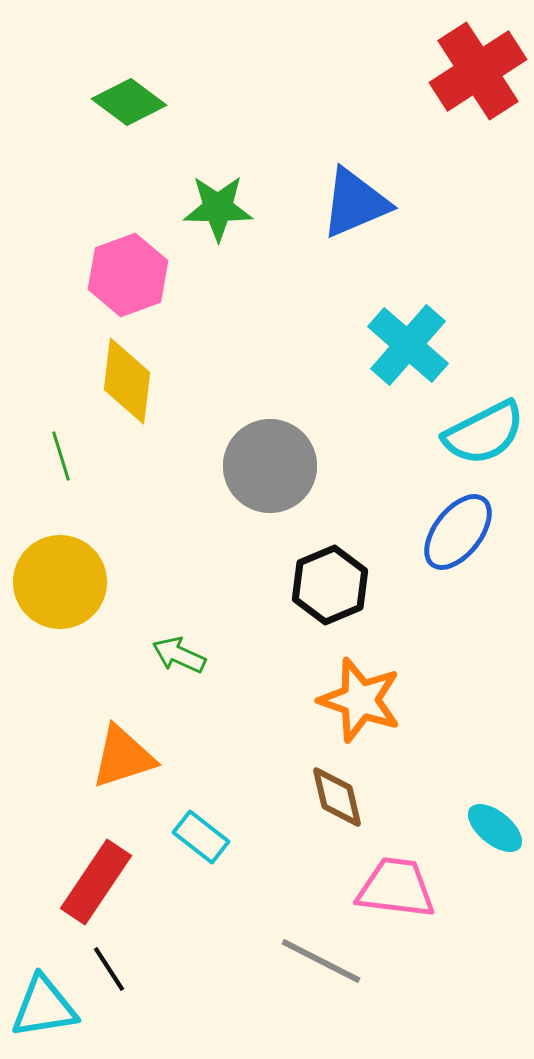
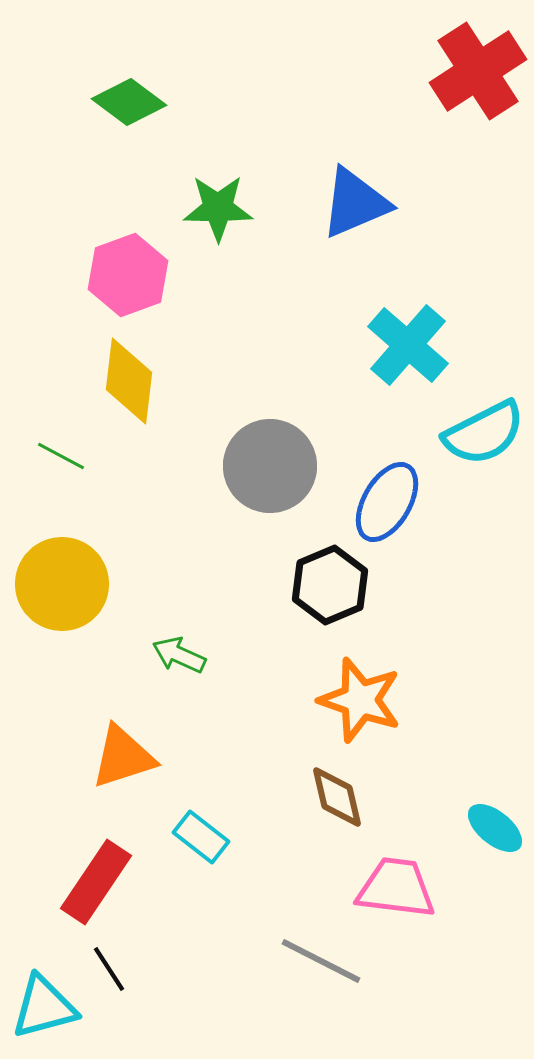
yellow diamond: moved 2 px right
green line: rotated 45 degrees counterclockwise
blue ellipse: moved 71 px left, 30 px up; rotated 8 degrees counterclockwise
yellow circle: moved 2 px right, 2 px down
cyan triangle: rotated 6 degrees counterclockwise
